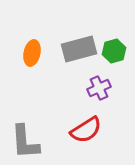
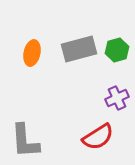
green hexagon: moved 3 px right, 1 px up
purple cross: moved 18 px right, 10 px down
red semicircle: moved 12 px right, 7 px down
gray L-shape: moved 1 px up
